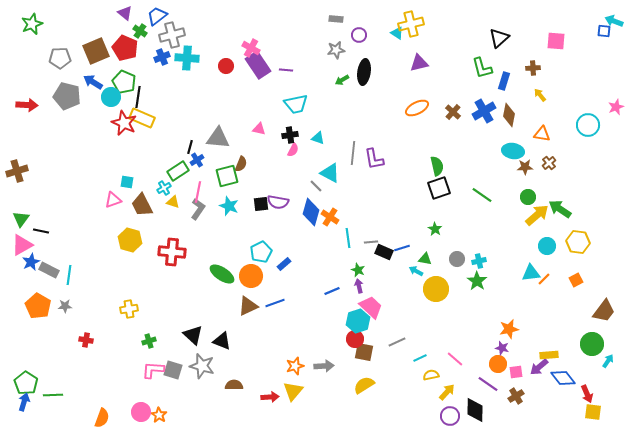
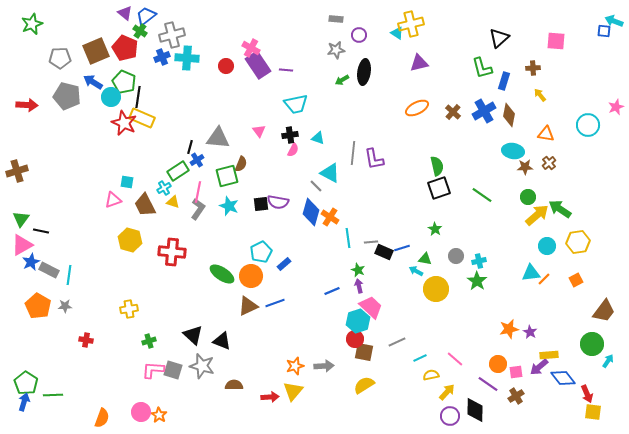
blue trapezoid at (157, 16): moved 11 px left
pink triangle at (259, 129): moved 2 px down; rotated 40 degrees clockwise
orange triangle at (542, 134): moved 4 px right
brown trapezoid at (142, 205): moved 3 px right
yellow hexagon at (578, 242): rotated 15 degrees counterclockwise
gray circle at (457, 259): moved 1 px left, 3 px up
purple star at (502, 348): moved 28 px right, 16 px up; rotated 16 degrees clockwise
